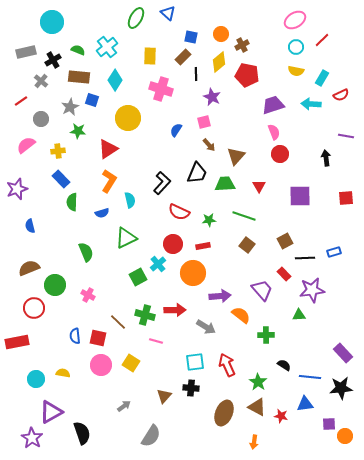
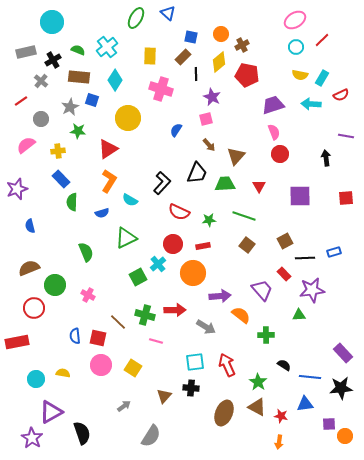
yellow semicircle at (296, 71): moved 4 px right, 4 px down
pink square at (204, 122): moved 2 px right, 3 px up
cyan semicircle at (130, 200): rotated 133 degrees clockwise
yellow square at (131, 363): moved 2 px right, 5 px down
orange arrow at (254, 442): moved 25 px right
